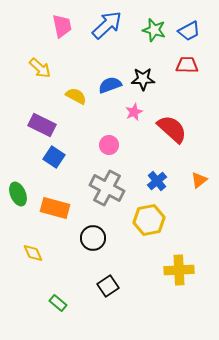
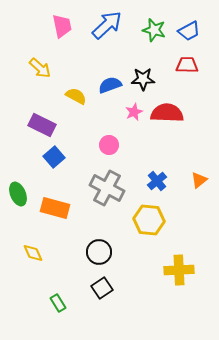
red semicircle: moved 5 px left, 16 px up; rotated 40 degrees counterclockwise
blue square: rotated 15 degrees clockwise
yellow hexagon: rotated 16 degrees clockwise
black circle: moved 6 px right, 14 px down
black square: moved 6 px left, 2 px down
green rectangle: rotated 18 degrees clockwise
